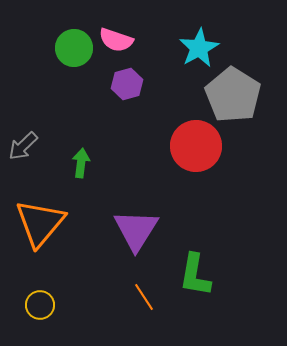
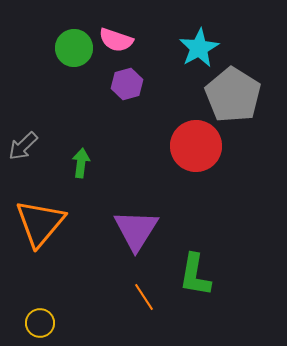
yellow circle: moved 18 px down
